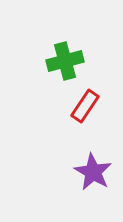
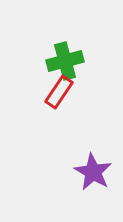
red rectangle: moved 26 px left, 14 px up
